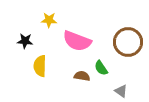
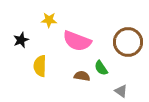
black star: moved 4 px left, 1 px up; rotated 28 degrees counterclockwise
